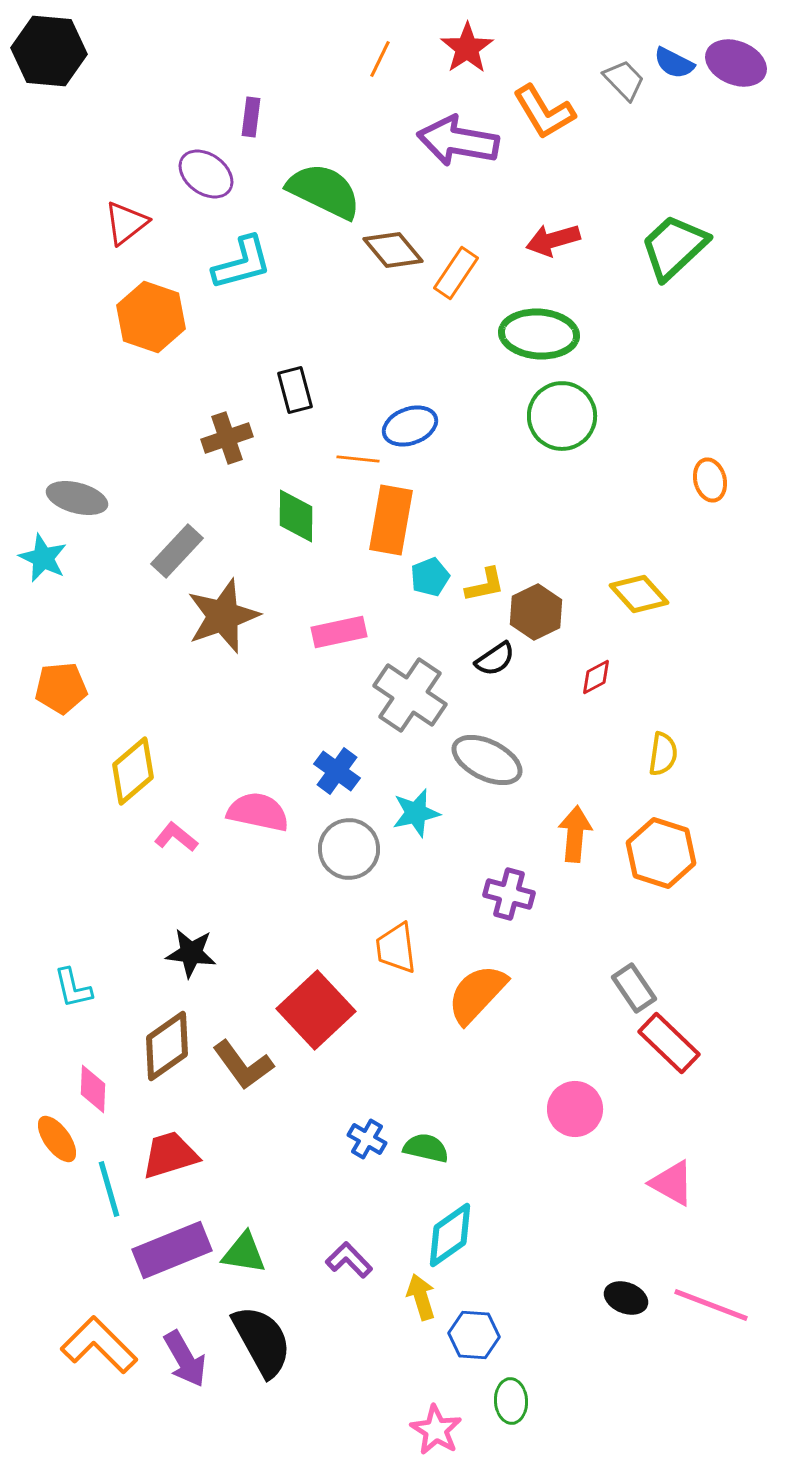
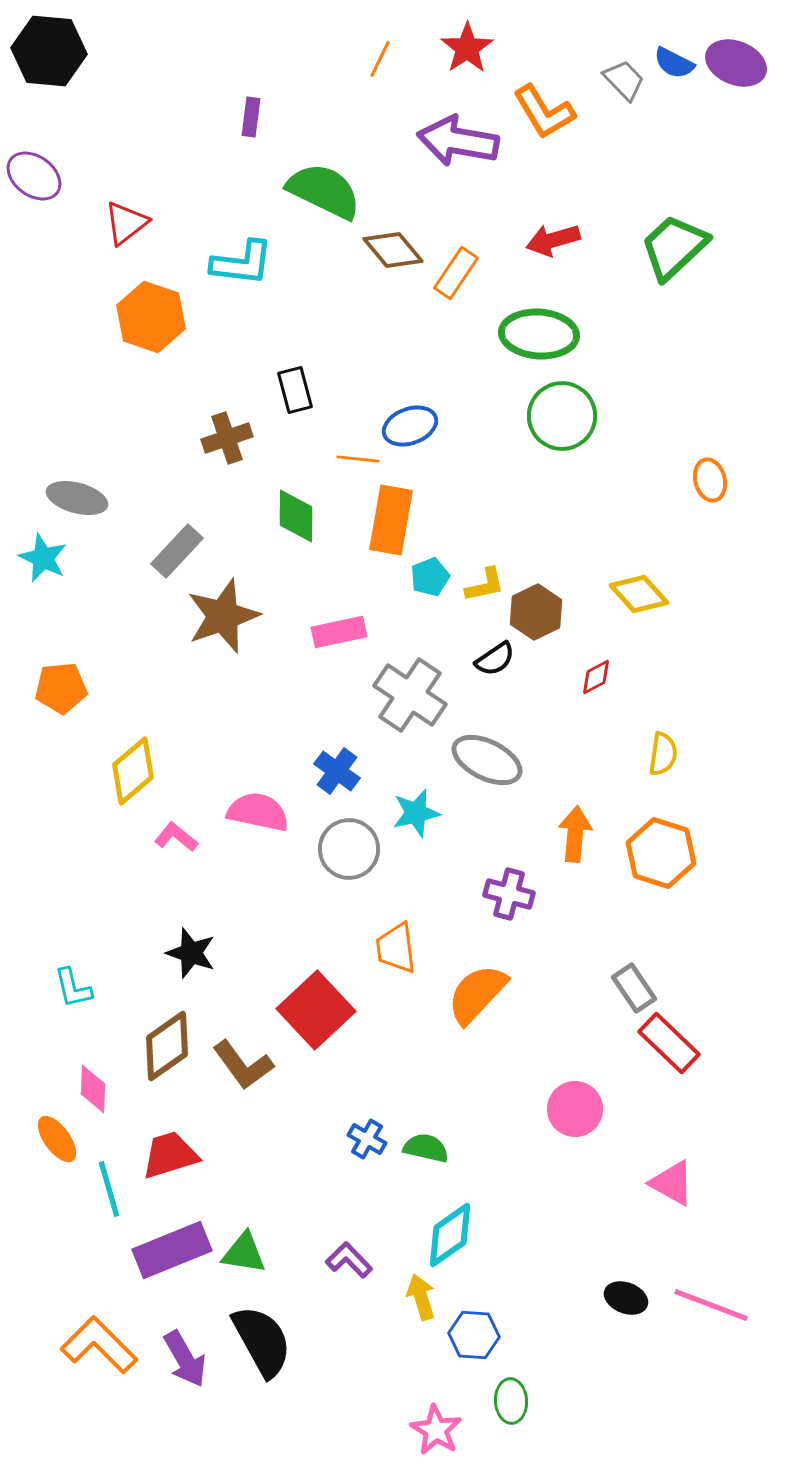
purple ellipse at (206, 174): moved 172 px left, 2 px down
cyan L-shape at (242, 263): rotated 22 degrees clockwise
black star at (191, 953): rotated 12 degrees clockwise
